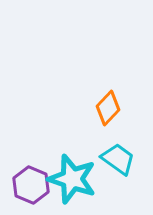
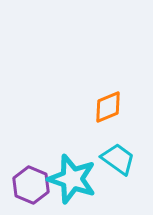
orange diamond: moved 1 px up; rotated 24 degrees clockwise
